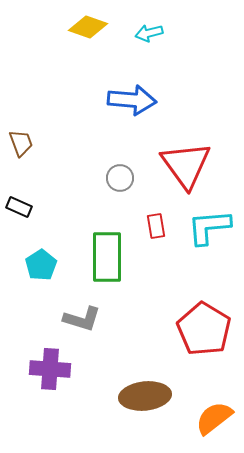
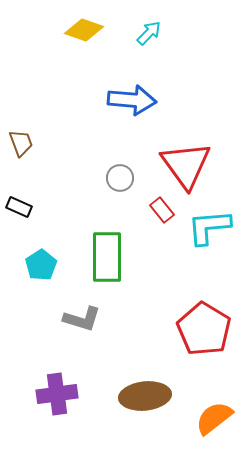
yellow diamond: moved 4 px left, 3 px down
cyan arrow: rotated 148 degrees clockwise
red rectangle: moved 6 px right, 16 px up; rotated 30 degrees counterclockwise
purple cross: moved 7 px right, 25 px down; rotated 12 degrees counterclockwise
